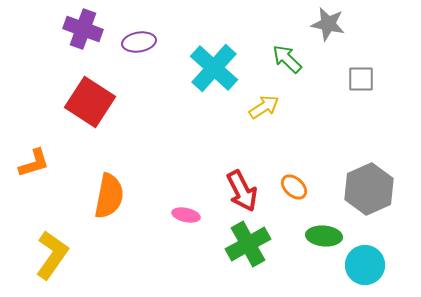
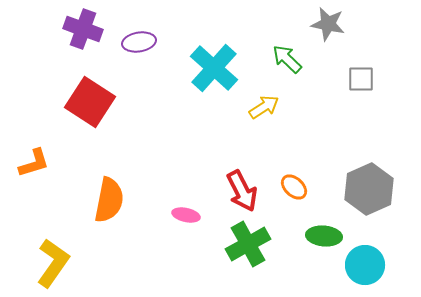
orange semicircle: moved 4 px down
yellow L-shape: moved 1 px right, 8 px down
